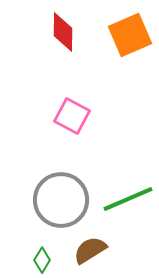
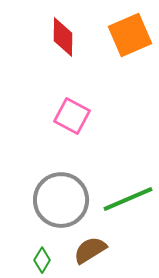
red diamond: moved 5 px down
